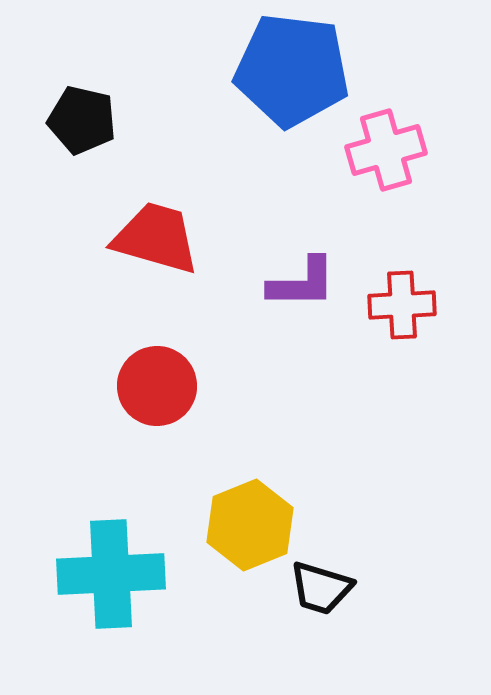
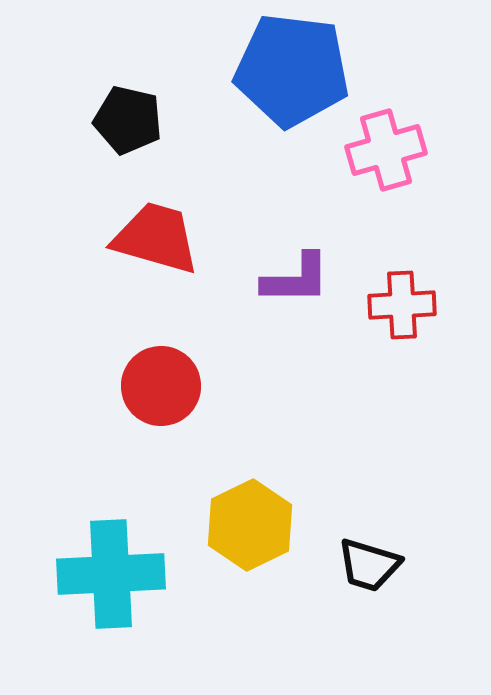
black pentagon: moved 46 px right
purple L-shape: moved 6 px left, 4 px up
red circle: moved 4 px right
yellow hexagon: rotated 4 degrees counterclockwise
black trapezoid: moved 48 px right, 23 px up
